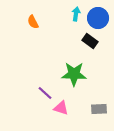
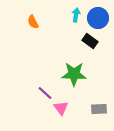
cyan arrow: moved 1 px down
pink triangle: rotated 35 degrees clockwise
